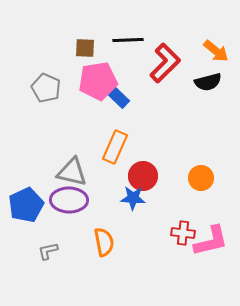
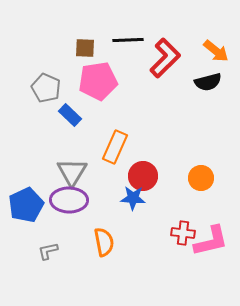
red L-shape: moved 5 px up
blue rectangle: moved 48 px left, 18 px down
gray triangle: rotated 48 degrees clockwise
